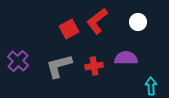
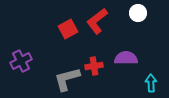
white circle: moved 9 px up
red square: moved 1 px left
purple cross: moved 3 px right; rotated 20 degrees clockwise
gray L-shape: moved 8 px right, 13 px down
cyan arrow: moved 3 px up
